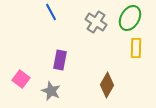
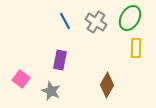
blue line: moved 14 px right, 9 px down
